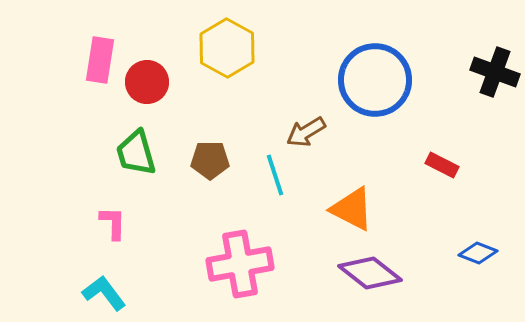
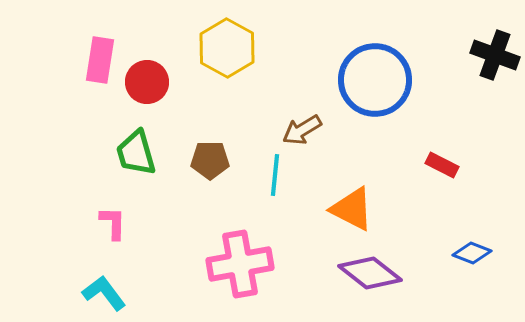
black cross: moved 17 px up
brown arrow: moved 4 px left, 2 px up
cyan line: rotated 24 degrees clockwise
blue diamond: moved 6 px left
